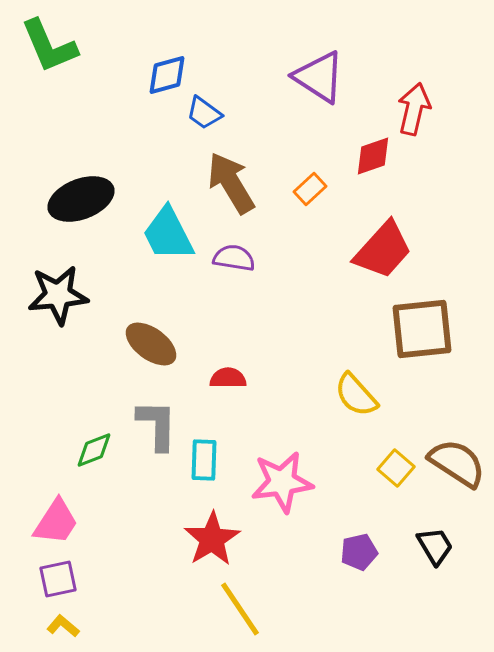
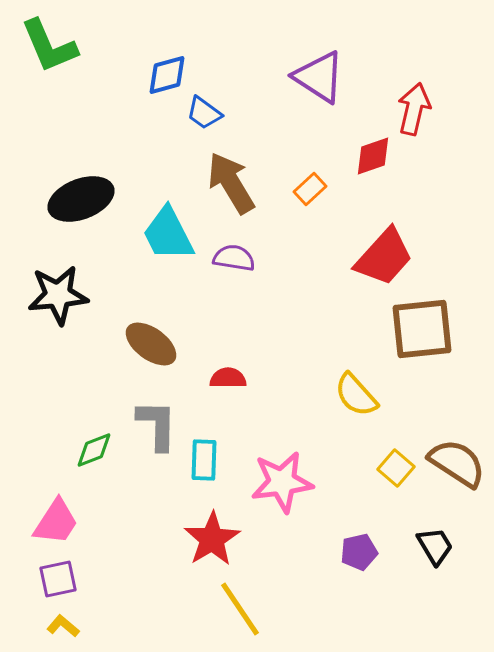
red trapezoid: moved 1 px right, 7 px down
